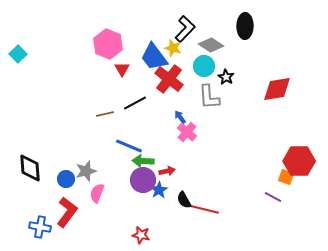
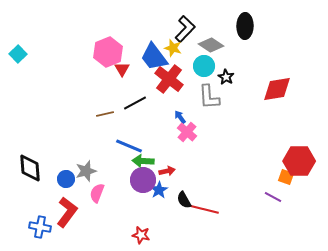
pink hexagon: moved 8 px down; rotated 16 degrees clockwise
